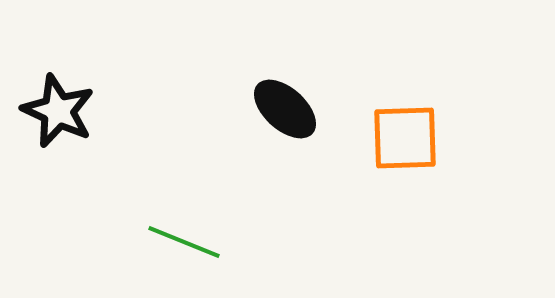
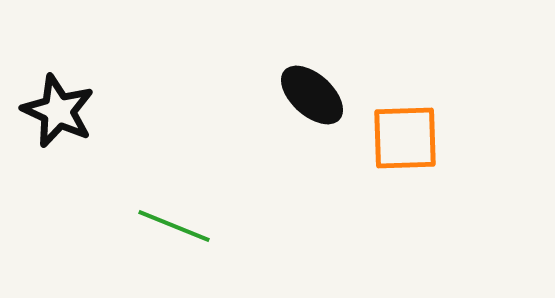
black ellipse: moved 27 px right, 14 px up
green line: moved 10 px left, 16 px up
